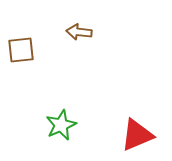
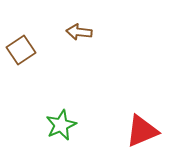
brown square: rotated 28 degrees counterclockwise
red triangle: moved 5 px right, 4 px up
